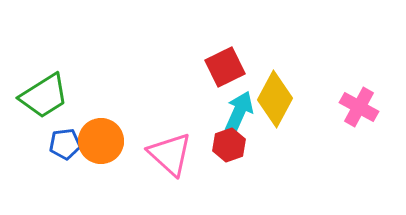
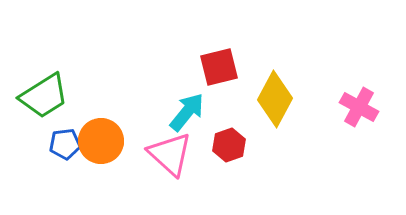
red square: moved 6 px left; rotated 12 degrees clockwise
cyan arrow: moved 52 px left; rotated 15 degrees clockwise
